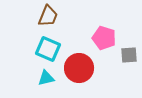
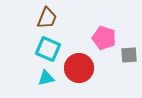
brown trapezoid: moved 1 px left, 2 px down
